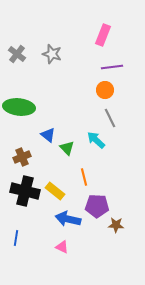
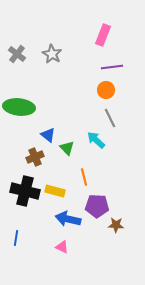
gray star: rotated 12 degrees clockwise
orange circle: moved 1 px right
brown cross: moved 13 px right
yellow rectangle: rotated 24 degrees counterclockwise
